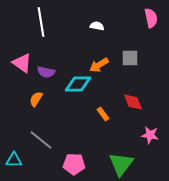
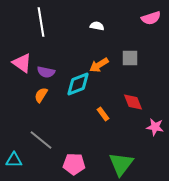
pink semicircle: rotated 84 degrees clockwise
cyan diamond: rotated 20 degrees counterclockwise
orange semicircle: moved 5 px right, 4 px up
pink star: moved 5 px right, 8 px up
